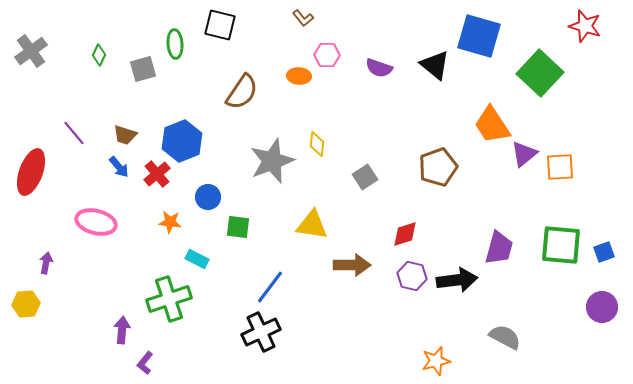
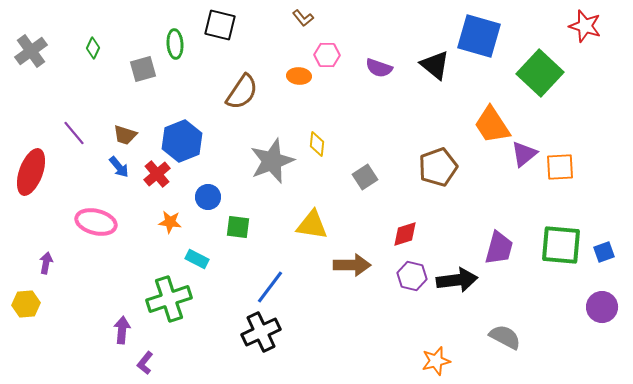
green diamond at (99, 55): moved 6 px left, 7 px up
